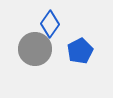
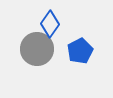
gray circle: moved 2 px right
